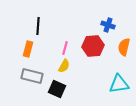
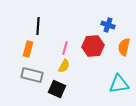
gray rectangle: moved 1 px up
